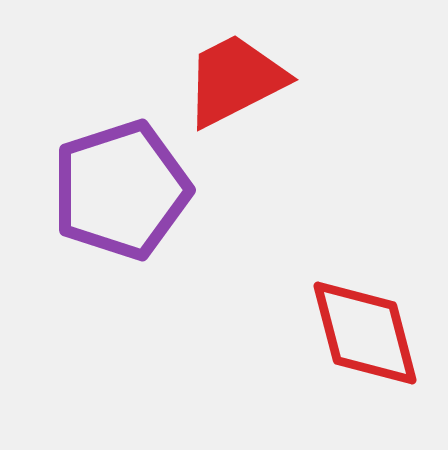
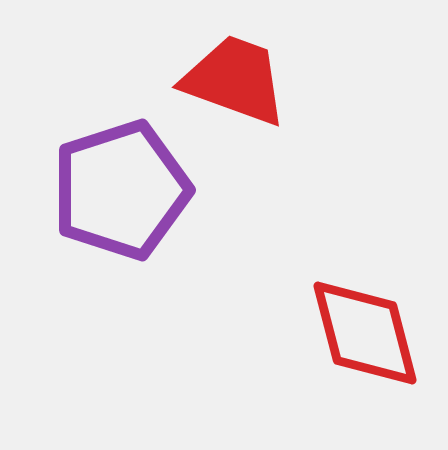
red trapezoid: rotated 47 degrees clockwise
